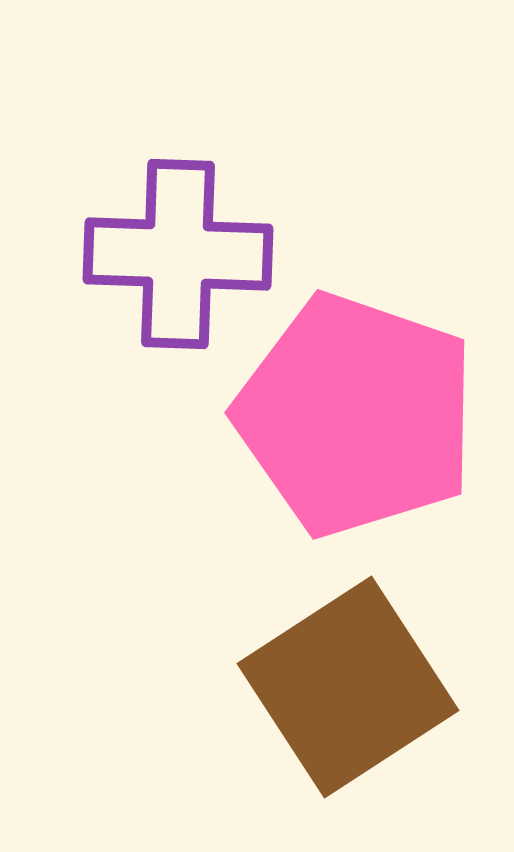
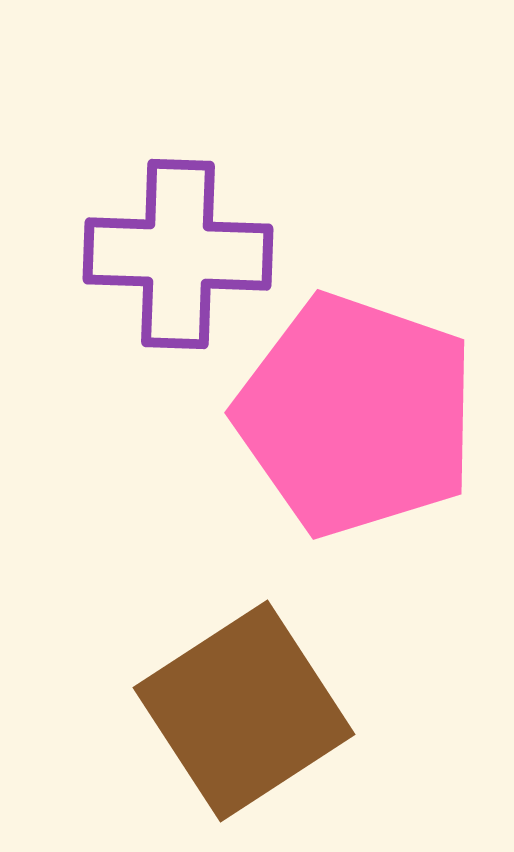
brown square: moved 104 px left, 24 px down
